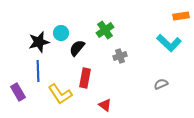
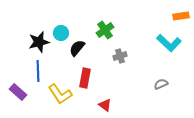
purple rectangle: rotated 18 degrees counterclockwise
